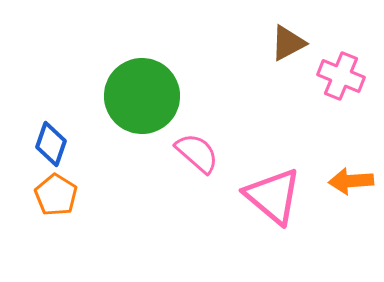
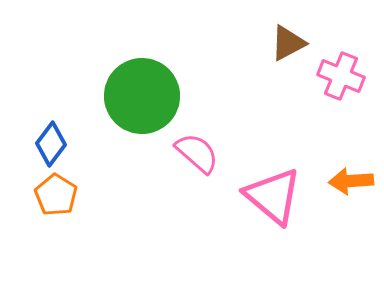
blue diamond: rotated 18 degrees clockwise
